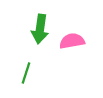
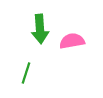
green arrow: rotated 12 degrees counterclockwise
